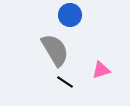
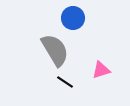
blue circle: moved 3 px right, 3 px down
